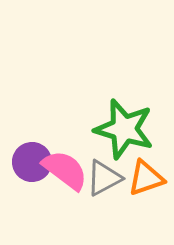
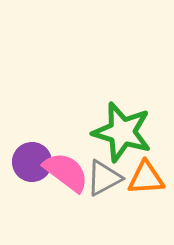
green star: moved 2 px left, 3 px down
pink semicircle: moved 1 px right, 2 px down
orange triangle: rotated 15 degrees clockwise
